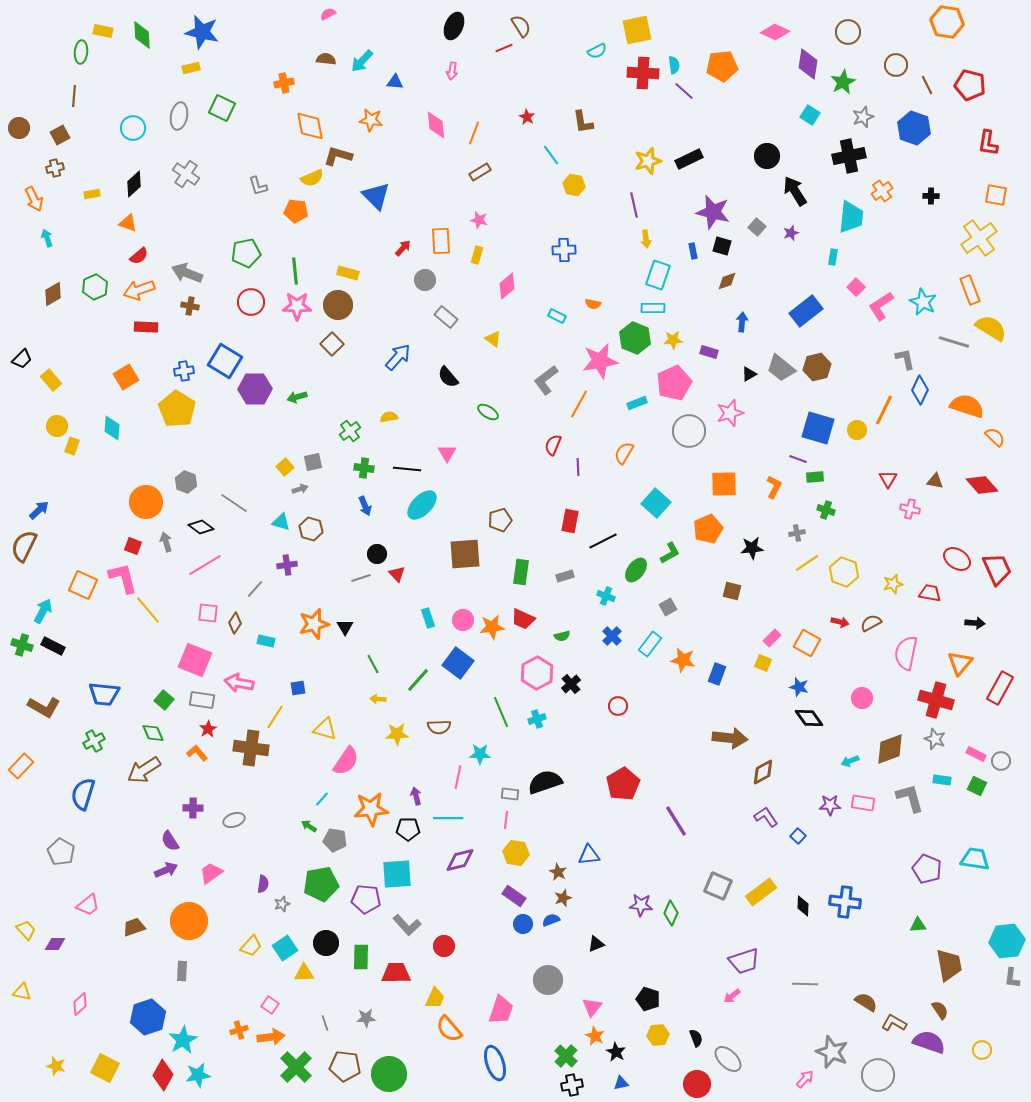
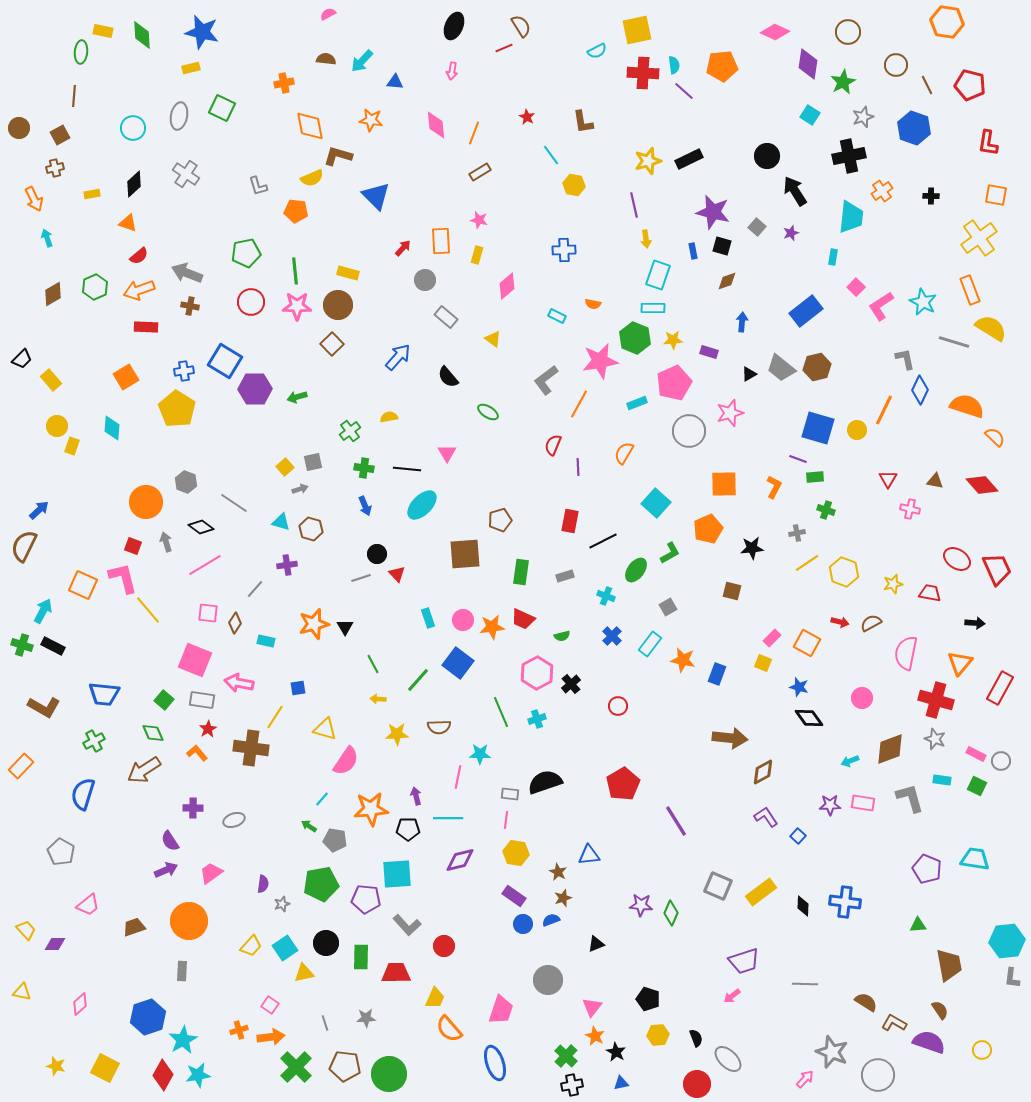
yellow triangle at (304, 973): rotated 10 degrees counterclockwise
